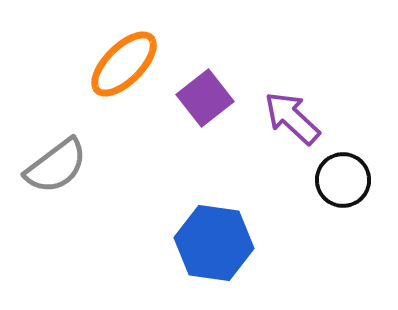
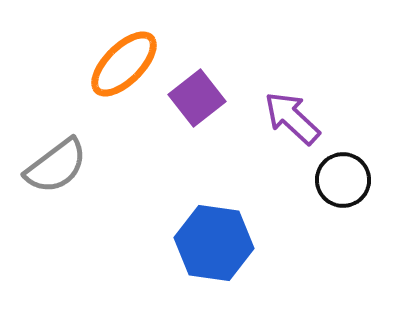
purple square: moved 8 px left
